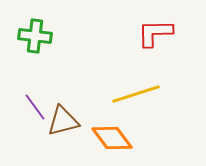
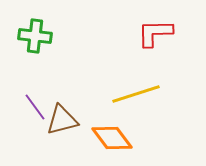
brown triangle: moved 1 px left, 1 px up
